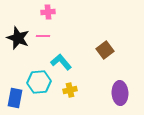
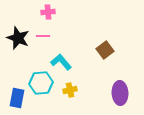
cyan hexagon: moved 2 px right, 1 px down
blue rectangle: moved 2 px right
